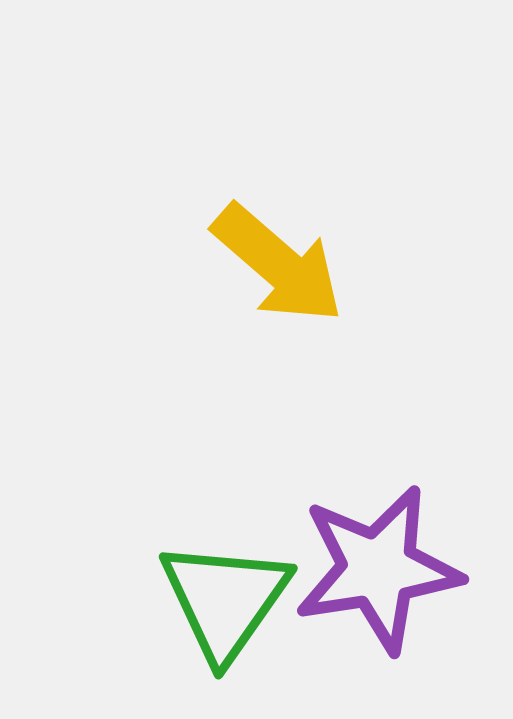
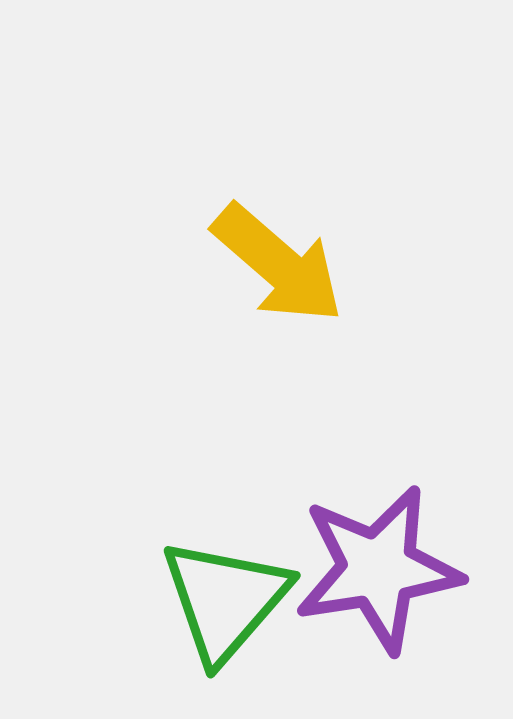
green triangle: rotated 6 degrees clockwise
